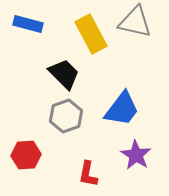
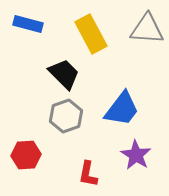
gray triangle: moved 12 px right, 7 px down; rotated 9 degrees counterclockwise
